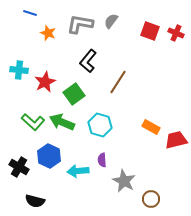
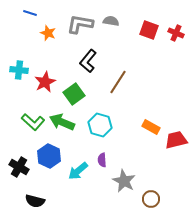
gray semicircle: rotated 63 degrees clockwise
red square: moved 1 px left, 1 px up
cyan arrow: rotated 35 degrees counterclockwise
